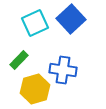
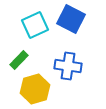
blue square: rotated 20 degrees counterclockwise
cyan square: moved 2 px down
blue cross: moved 5 px right, 4 px up
